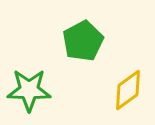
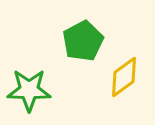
yellow diamond: moved 4 px left, 13 px up
